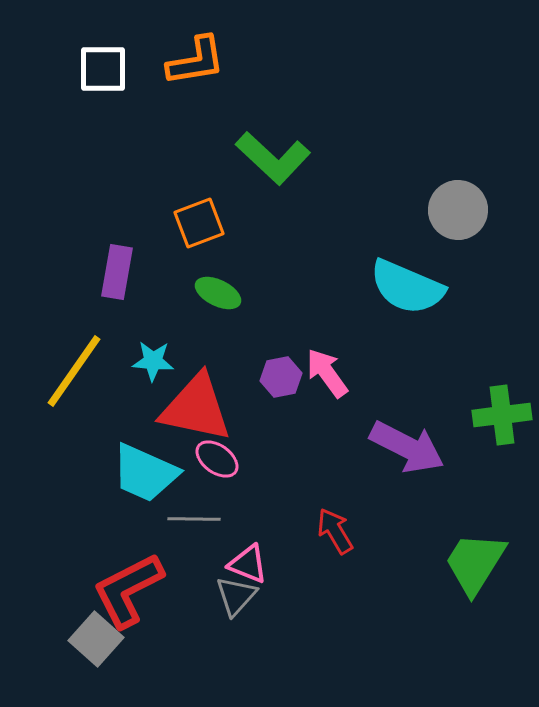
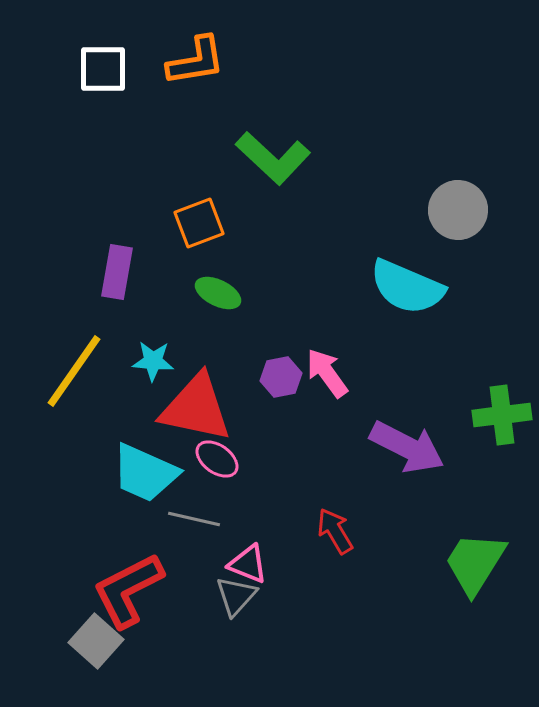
gray line: rotated 12 degrees clockwise
gray square: moved 2 px down
